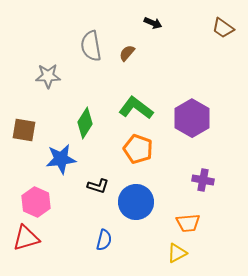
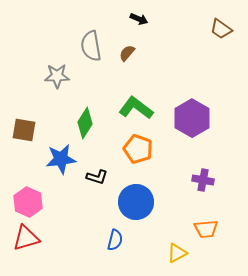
black arrow: moved 14 px left, 4 px up
brown trapezoid: moved 2 px left, 1 px down
gray star: moved 9 px right
black L-shape: moved 1 px left, 9 px up
pink hexagon: moved 8 px left
orange trapezoid: moved 18 px right, 6 px down
blue semicircle: moved 11 px right
